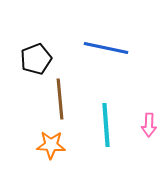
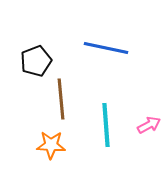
black pentagon: moved 2 px down
brown line: moved 1 px right
pink arrow: rotated 120 degrees counterclockwise
